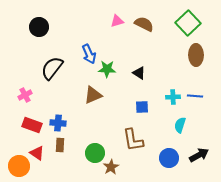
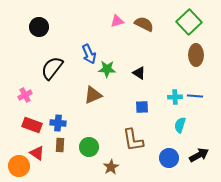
green square: moved 1 px right, 1 px up
cyan cross: moved 2 px right
green circle: moved 6 px left, 6 px up
